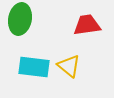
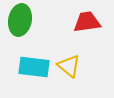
green ellipse: moved 1 px down
red trapezoid: moved 3 px up
